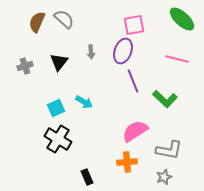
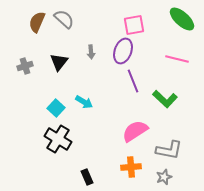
cyan square: rotated 24 degrees counterclockwise
orange cross: moved 4 px right, 5 px down
